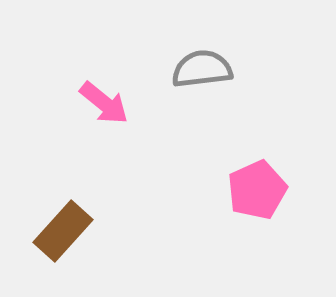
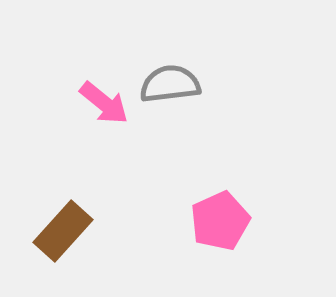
gray semicircle: moved 32 px left, 15 px down
pink pentagon: moved 37 px left, 31 px down
